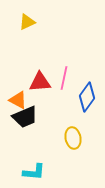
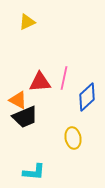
blue diamond: rotated 12 degrees clockwise
